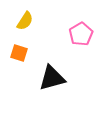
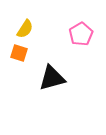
yellow semicircle: moved 8 px down
